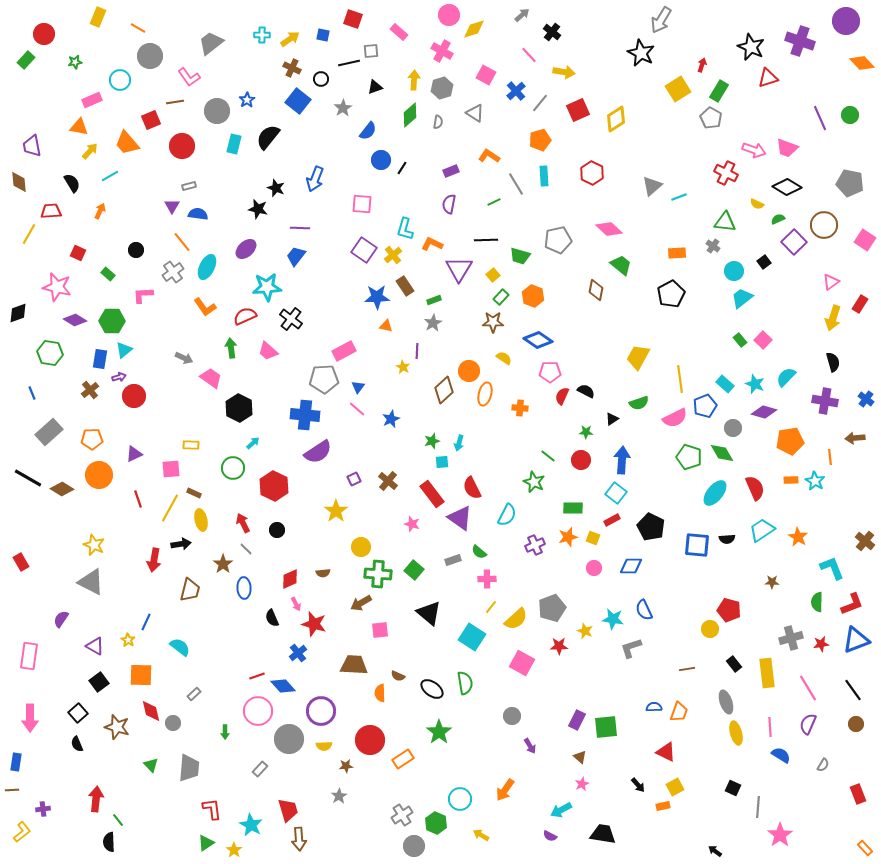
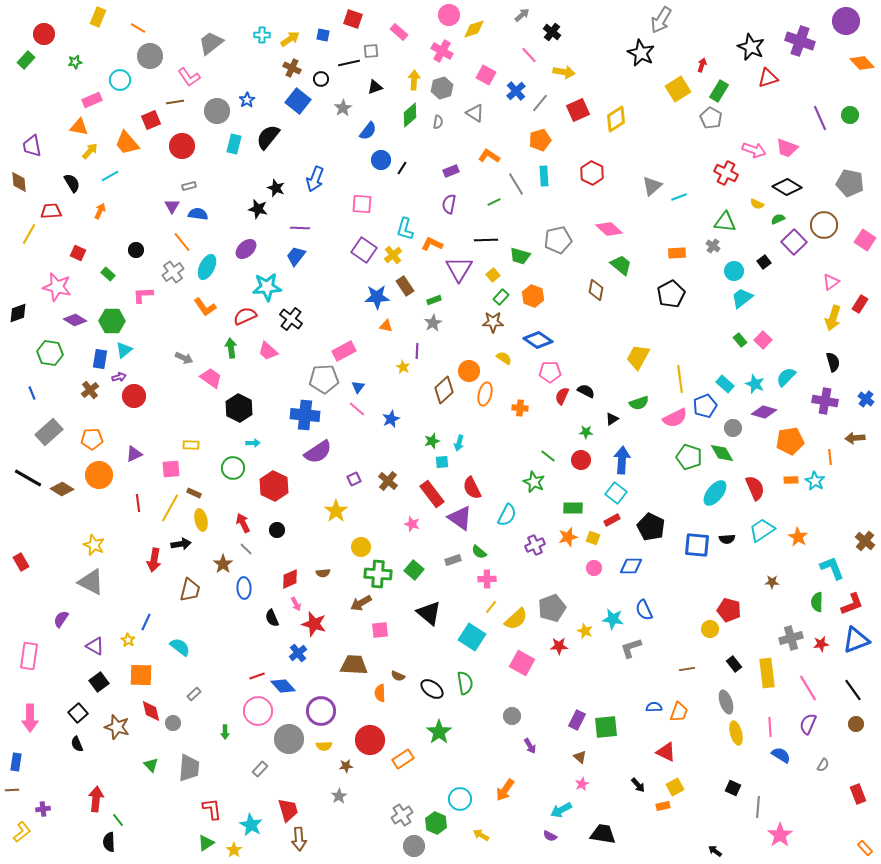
cyan arrow at (253, 443): rotated 40 degrees clockwise
red line at (138, 499): moved 4 px down; rotated 12 degrees clockwise
